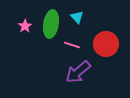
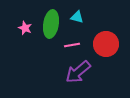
cyan triangle: rotated 32 degrees counterclockwise
pink star: moved 2 px down; rotated 16 degrees counterclockwise
pink line: rotated 28 degrees counterclockwise
